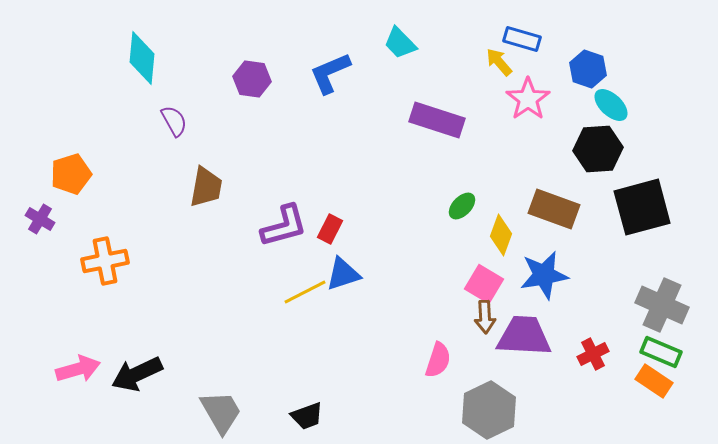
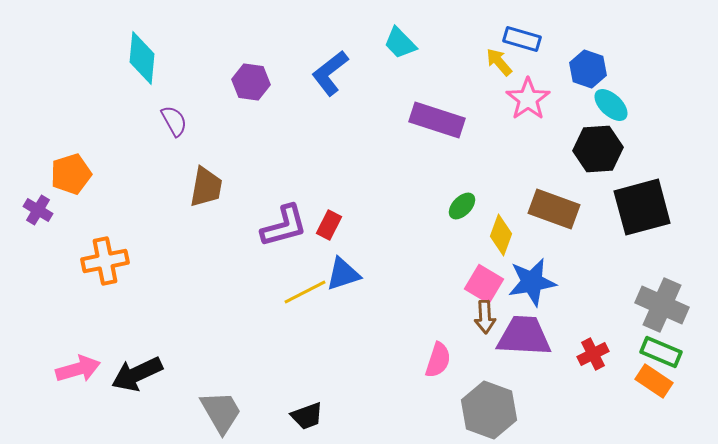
blue L-shape: rotated 15 degrees counterclockwise
purple hexagon: moved 1 px left, 3 px down
purple cross: moved 2 px left, 9 px up
red rectangle: moved 1 px left, 4 px up
blue star: moved 12 px left, 7 px down
gray hexagon: rotated 14 degrees counterclockwise
